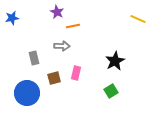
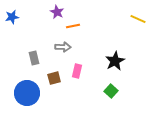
blue star: moved 1 px up
gray arrow: moved 1 px right, 1 px down
pink rectangle: moved 1 px right, 2 px up
green square: rotated 16 degrees counterclockwise
